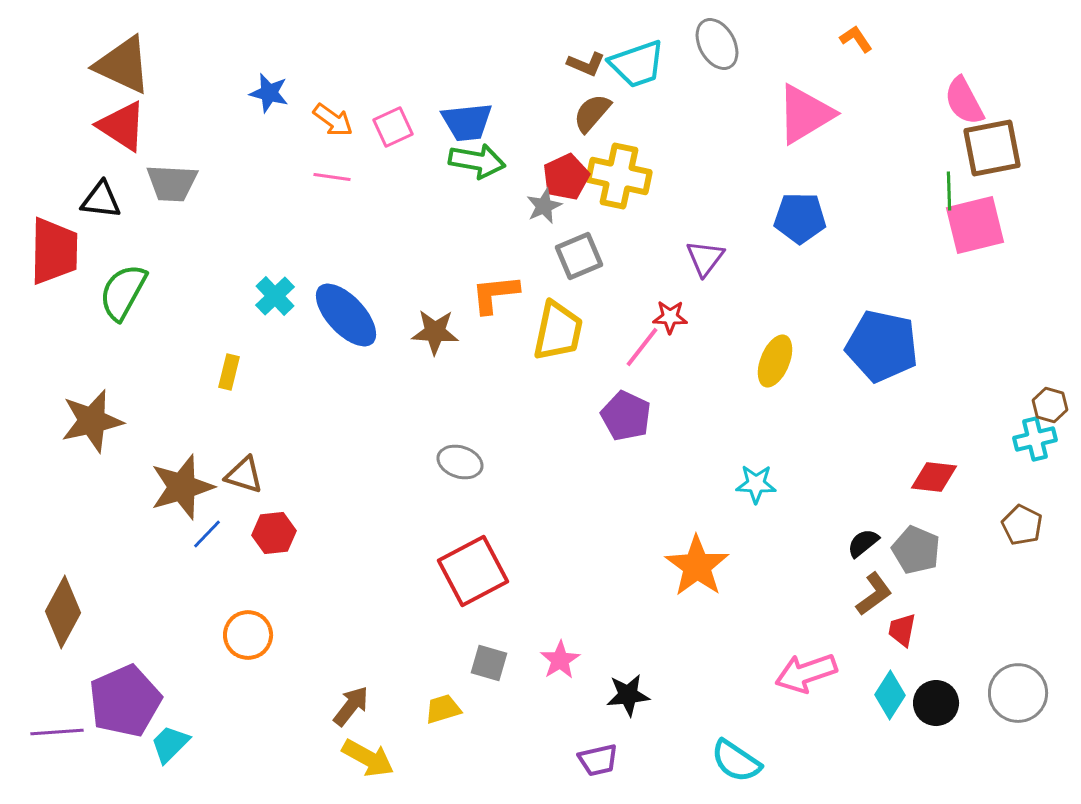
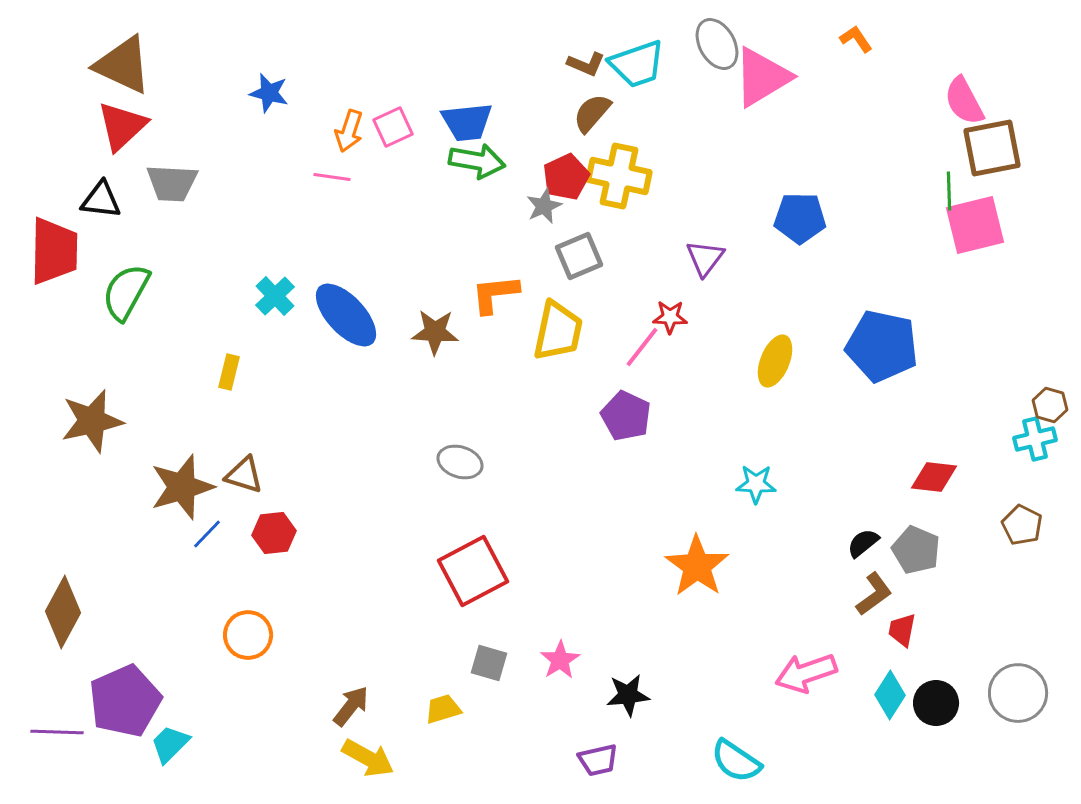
pink triangle at (805, 114): moved 43 px left, 37 px up
orange arrow at (333, 120): moved 16 px right, 11 px down; rotated 72 degrees clockwise
red triangle at (122, 126): rotated 44 degrees clockwise
green semicircle at (123, 292): moved 3 px right
purple line at (57, 732): rotated 6 degrees clockwise
